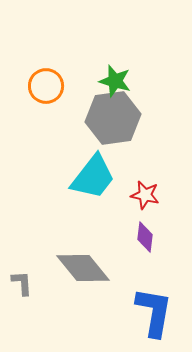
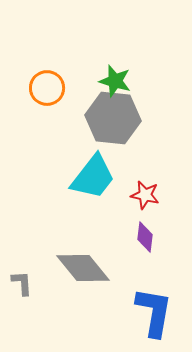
orange circle: moved 1 px right, 2 px down
gray hexagon: rotated 14 degrees clockwise
